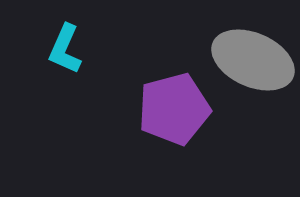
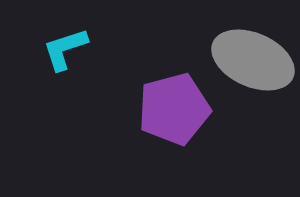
cyan L-shape: rotated 48 degrees clockwise
